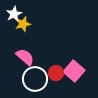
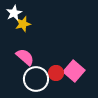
white star: moved 1 px up
white circle: moved 1 px right
